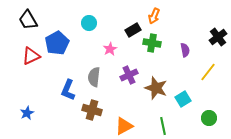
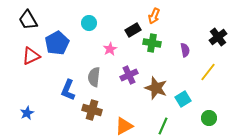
green line: rotated 36 degrees clockwise
